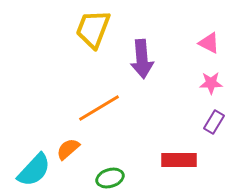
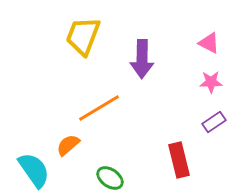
yellow trapezoid: moved 10 px left, 7 px down
purple arrow: rotated 6 degrees clockwise
pink star: moved 1 px up
purple rectangle: rotated 25 degrees clockwise
orange semicircle: moved 4 px up
red rectangle: rotated 76 degrees clockwise
cyan semicircle: rotated 78 degrees counterclockwise
green ellipse: rotated 52 degrees clockwise
